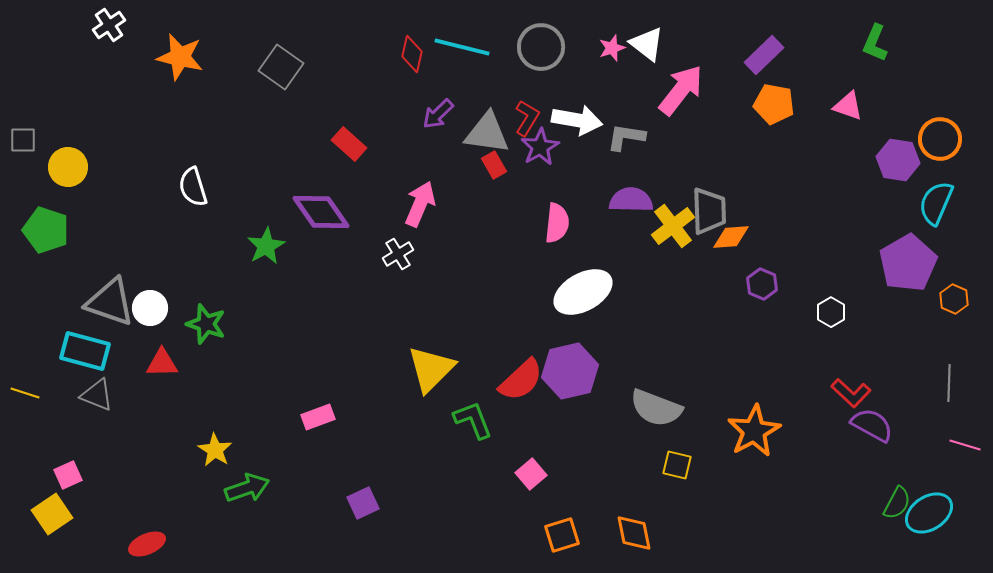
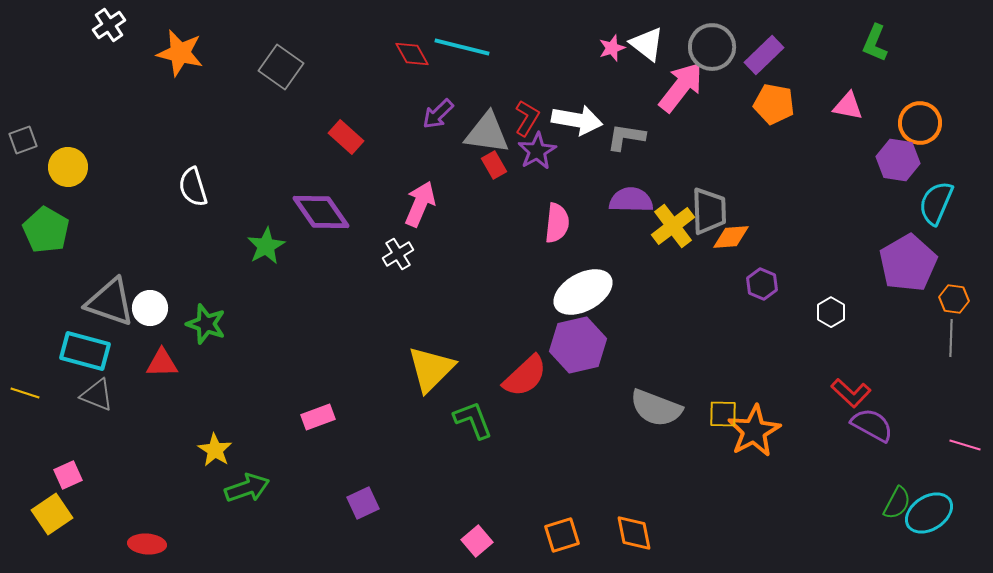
gray circle at (541, 47): moved 171 px right
red diamond at (412, 54): rotated 42 degrees counterclockwise
orange star at (180, 57): moved 4 px up
pink arrow at (681, 90): moved 3 px up
pink triangle at (848, 106): rotated 8 degrees counterclockwise
orange circle at (940, 139): moved 20 px left, 16 px up
gray square at (23, 140): rotated 20 degrees counterclockwise
red rectangle at (349, 144): moved 3 px left, 7 px up
purple star at (540, 147): moved 3 px left, 4 px down
green pentagon at (46, 230): rotated 12 degrees clockwise
orange hexagon at (954, 299): rotated 16 degrees counterclockwise
purple hexagon at (570, 371): moved 8 px right, 26 px up
red semicircle at (521, 380): moved 4 px right, 4 px up
gray line at (949, 383): moved 2 px right, 45 px up
yellow square at (677, 465): moved 46 px right, 51 px up; rotated 12 degrees counterclockwise
pink square at (531, 474): moved 54 px left, 67 px down
red ellipse at (147, 544): rotated 27 degrees clockwise
